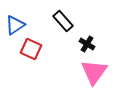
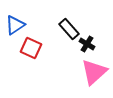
black rectangle: moved 6 px right, 8 px down
red square: moved 1 px up
pink triangle: rotated 12 degrees clockwise
